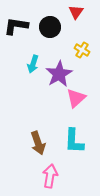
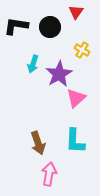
cyan L-shape: moved 1 px right
pink arrow: moved 1 px left, 2 px up
